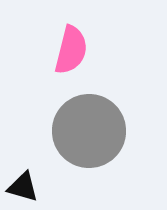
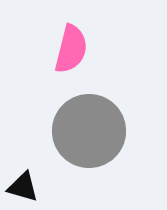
pink semicircle: moved 1 px up
